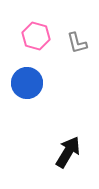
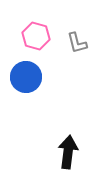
blue circle: moved 1 px left, 6 px up
black arrow: rotated 24 degrees counterclockwise
